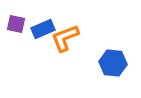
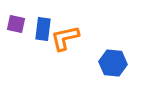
blue rectangle: rotated 60 degrees counterclockwise
orange L-shape: rotated 8 degrees clockwise
